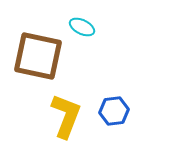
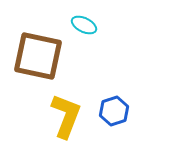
cyan ellipse: moved 2 px right, 2 px up
blue hexagon: rotated 12 degrees counterclockwise
